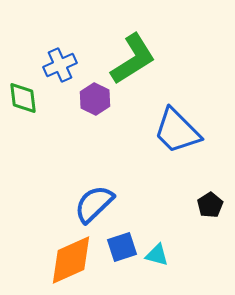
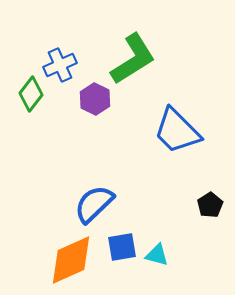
green diamond: moved 8 px right, 4 px up; rotated 44 degrees clockwise
blue square: rotated 8 degrees clockwise
